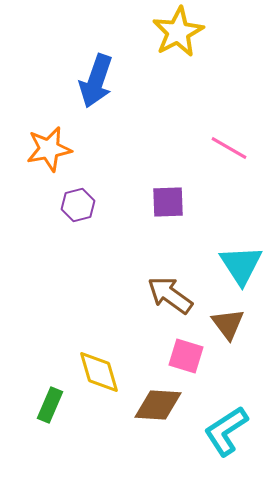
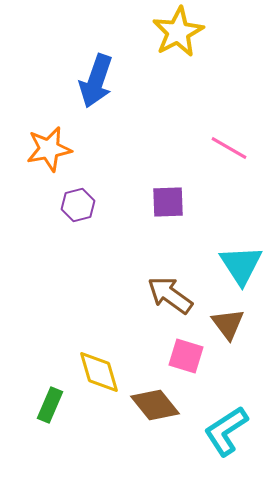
brown diamond: moved 3 px left; rotated 48 degrees clockwise
